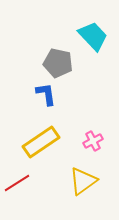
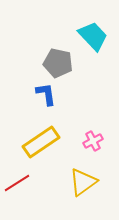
yellow triangle: moved 1 px down
